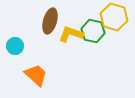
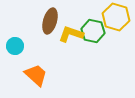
yellow hexagon: moved 2 px right
